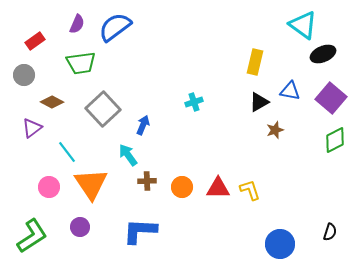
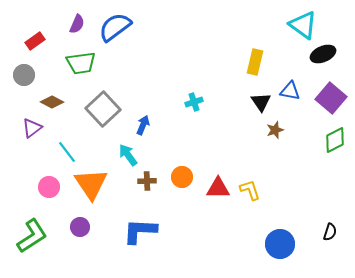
black triangle: moved 2 px right; rotated 35 degrees counterclockwise
orange circle: moved 10 px up
